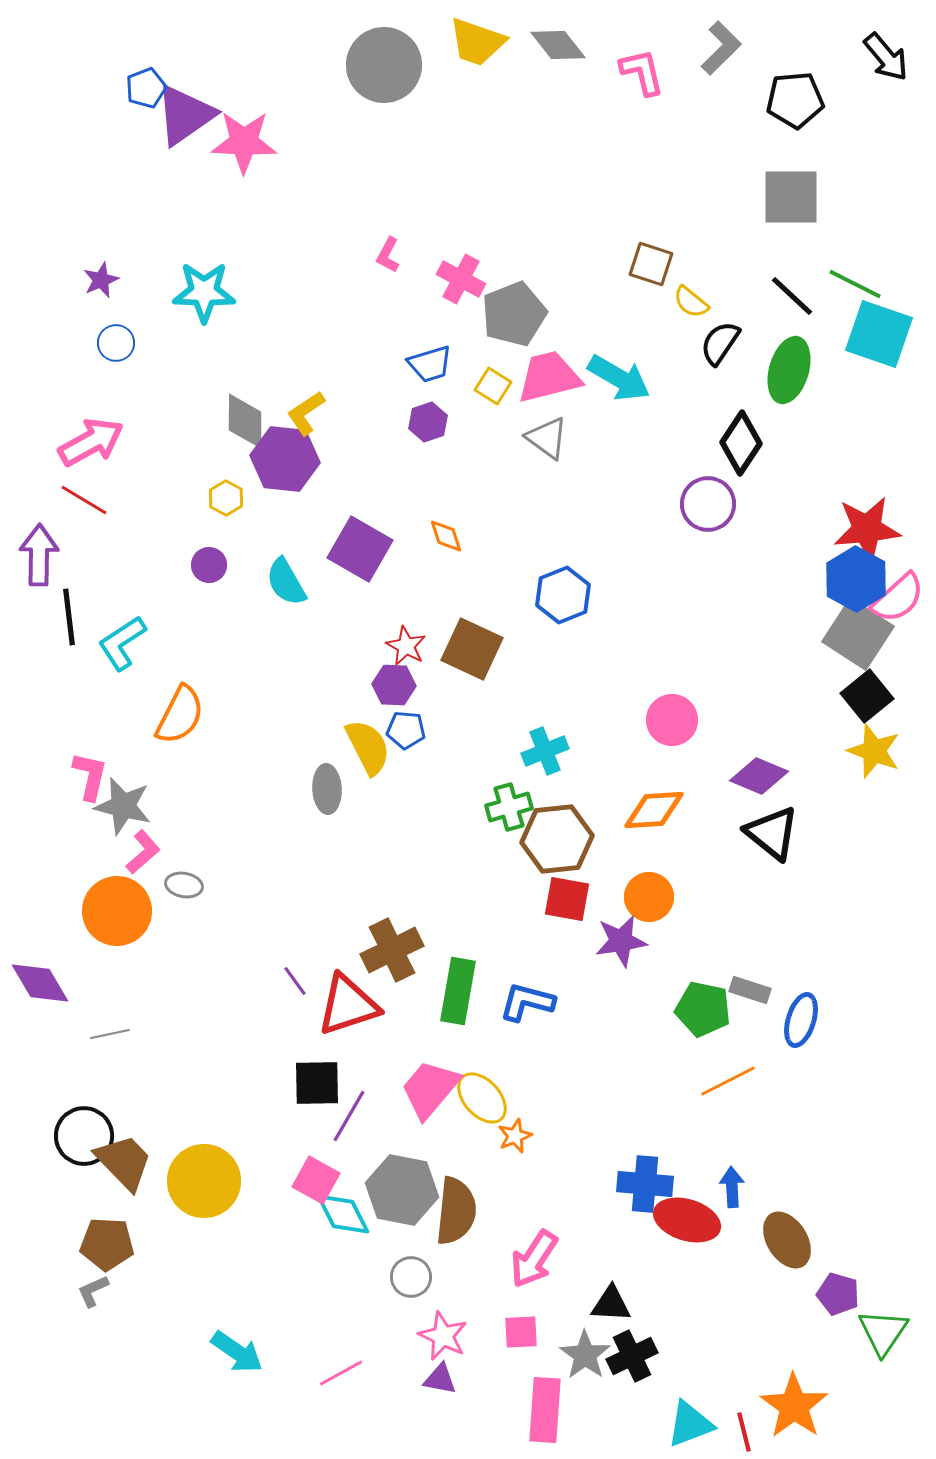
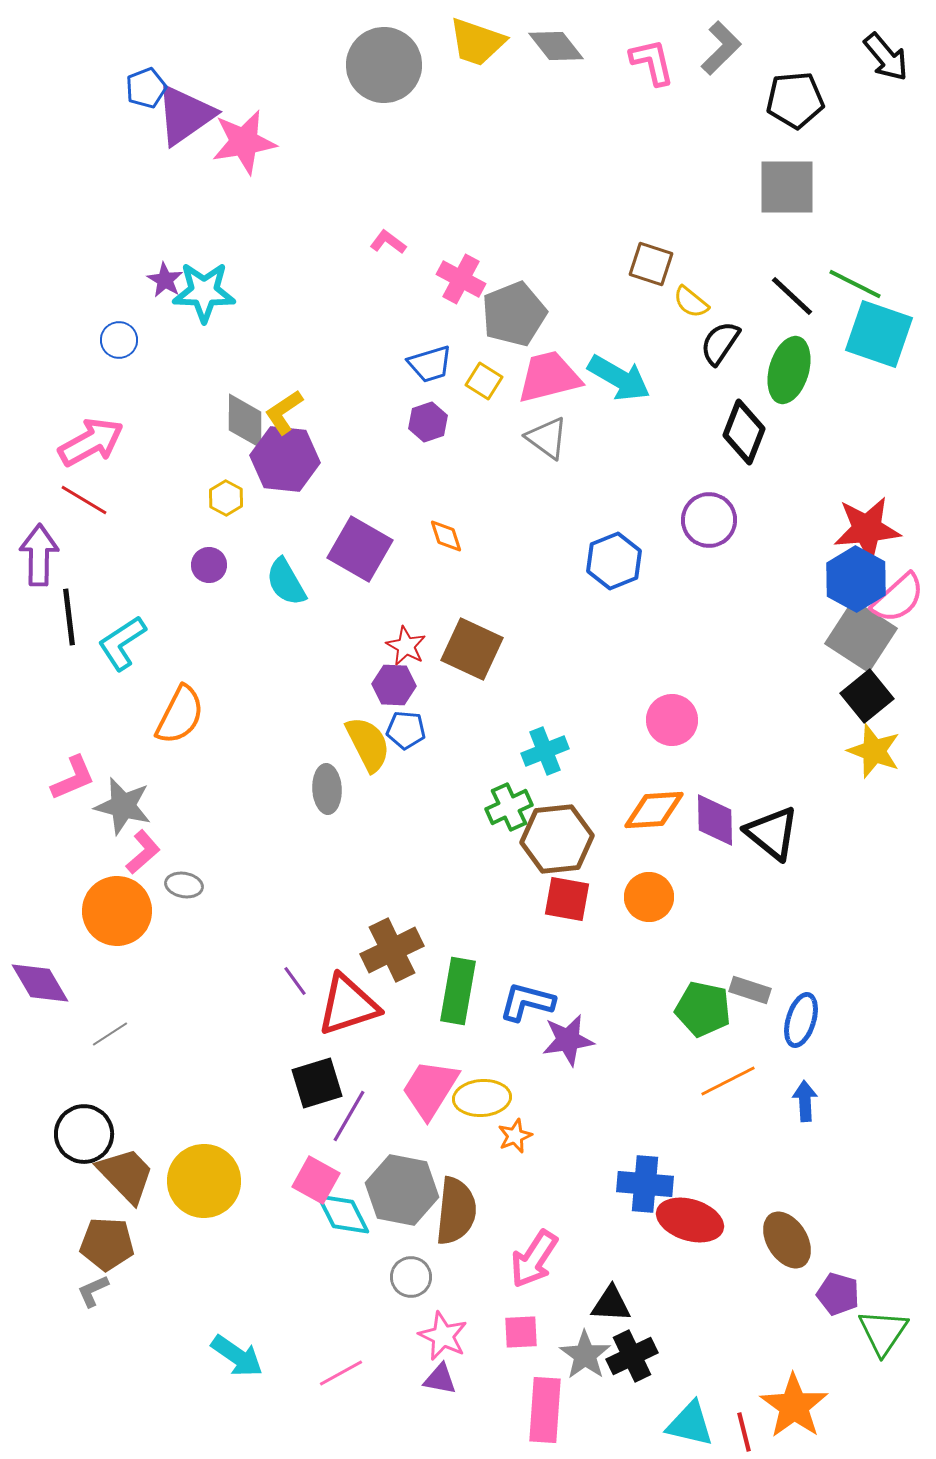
gray diamond at (558, 45): moved 2 px left, 1 px down
pink L-shape at (642, 72): moved 10 px right, 10 px up
pink star at (244, 142): rotated 12 degrees counterclockwise
gray square at (791, 197): moved 4 px left, 10 px up
pink L-shape at (388, 255): moved 13 px up; rotated 99 degrees clockwise
purple star at (101, 280): moved 64 px right; rotated 18 degrees counterclockwise
blue circle at (116, 343): moved 3 px right, 3 px up
yellow square at (493, 386): moved 9 px left, 5 px up
yellow L-shape at (306, 413): moved 22 px left, 1 px up
black diamond at (741, 443): moved 3 px right, 11 px up; rotated 12 degrees counterclockwise
purple circle at (708, 504): moved 1 px right, 16 px down
blue hexagon at (563, 595): moved 51 px right, 34 px up
gray square at (858, 634): moved 3 px right, 2 px down
yellow semicircle at (368, 747): moved 3 px up
pink L-shape at (90, 776): moved 17 px left, 2 px down; rotated 54 degrees clockwise
purple diamond at (759, 776): moved 44 px left, 44 px down; rotated 66 degrees clockwise
green cross at (509, 807): rotated 9 degrees counterclockwise
purple star at (621, 941): moved 53 px left, 99 px down
gray line at (110, 1034): rotated 21 degrees counterclockwise
black square at (317, 1083): rotated 16 degrees counterclockwise
pink trapezoid at (430, 1089): rotated 8 degrees counterclockwise
yellow ellipse at (482, 1098): rotated 52 degrees counterclockwise
black circle at (84, 1136): moved 2 px up
brown trapezoid at (124, 1162): moved 2 px right, 13 px down
blue arrow at (732, 1187): moved 73 px right, 86 px up
red ellipse at (687, 1220): moved 3 px right
cyan arrow at (237, 1352): moved 4 px down
cyan triangle at (690, 1424): rotated 34 degrees clockwise
